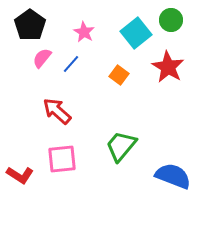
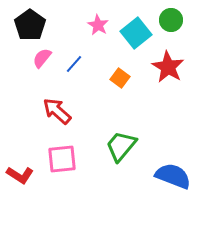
pink star: moved 14 px right, 7 px up
blue line: moved 3 px right
orange square: moved 1 px right, 3 px down
